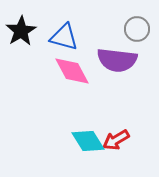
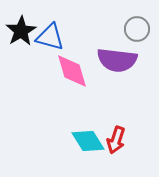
blue triangle: moved 14 px left
pink diamond: rotated 12 degrees clockwise
red arrow: rotated 40 degrees counterclockwise
